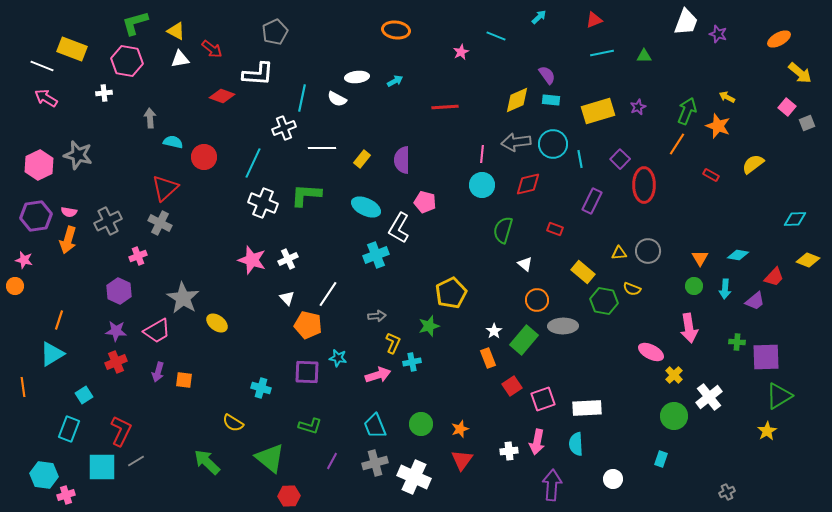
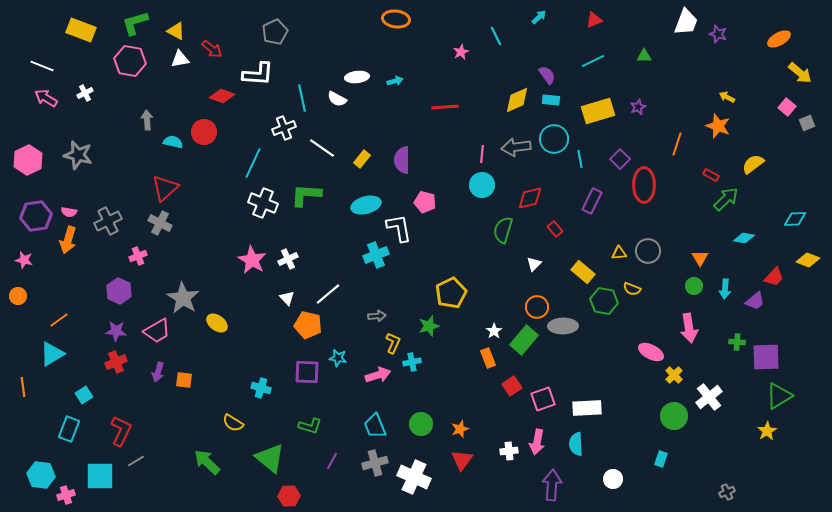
orange ellipse at (396, 30): moved 11 px up
cyan line at (496, 36): rotated 42 degrees clockwise
yellow rectangle at (72, 49): moved 9 px right, 19 px up
cyan line at (602, 53): moved 9 px left, 8 px down; rotated 15 degrees counterclockwise
pink hexagon at (127, 61): moved 3 px right
cyan arrow at (395, 81): rotated 14 degrees clockwise
white cross at (104, 93): moved 19 px left; rotated 21 degrees counterclockwise
cyan line at (302, 98): rotated 24 degrees counterclockwise
green arrow at (687, 111): moved 39 px right, 88 px down; rotated 24 degrees clockwise
gray arrow at (150, 118): moved 3 px left, 2 px down
gray arrow at (516, 142): moved 5 px down
cyan circle at (553, 144): moved 1 px right, 5 px up
orange line at (677, 144): rotated 15 degrees counterclockwise
white line at (322, 148): rotated 36 degrees clockwise
red circle at (204, 157): moved 25 px up
pink hexagon at (39, 165): moved 11 px left, 5 px up
red diamond at (528, 184): moved 2 px right, 14 px down
cyan ellipse at (366, 207): moved 2 px up; rotated 40 degrees counterclockwise
white L-shape at (399, 228): rotated 140 degrees clockwise
red rectangle at (555, 229): rotated 28 degrees clockwise
cyan diamond at (738, 255): moved 6 px right, 17 px up
pink star at (252, 260): rotated 12 degrees clockwise
white triangle at (525, 264): moved 9 px right; rotated 35 degrees clockwise
orange circle at (15, 286): moved 3 px right, 10 px down
white line at (328, 294): rotated 16 degrees clockwise
orange circle at (537, 300): moved 7 px down
orange line at (59, 320): rotated 36 degrees clockwise
cyan square at (102, 467): moved 2 px left, 9 px down
cyan hexagon at (44, 475): moved 3 px left
